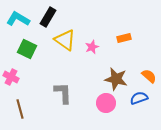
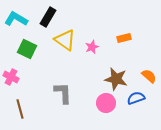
cyan L-shape: moved 2 px left
blue semicircle: moved 3 px left
